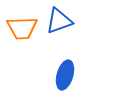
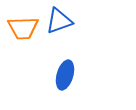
orange trapezoid: moved 1 px right
